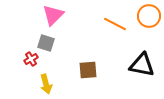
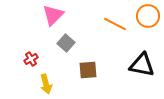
orange circle: moved 1 px left
gray square: moved 20 px right; rotated 24 degrees clockwise
